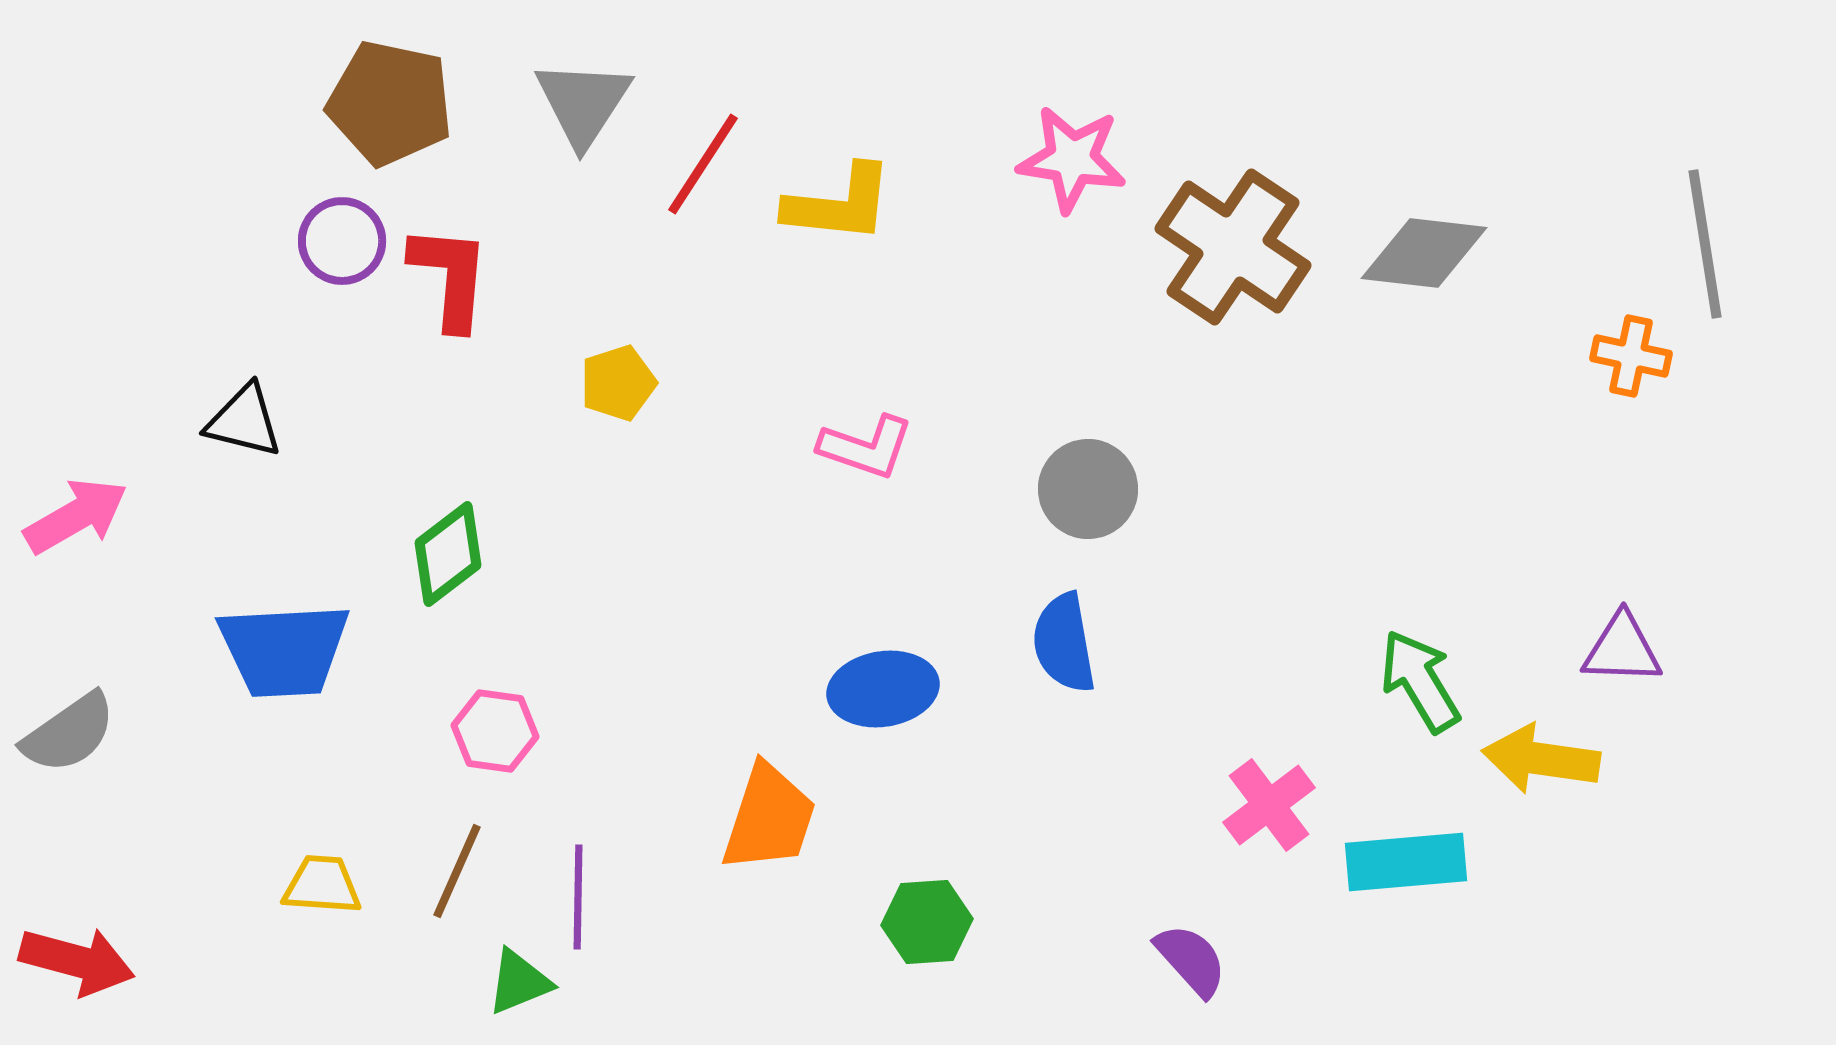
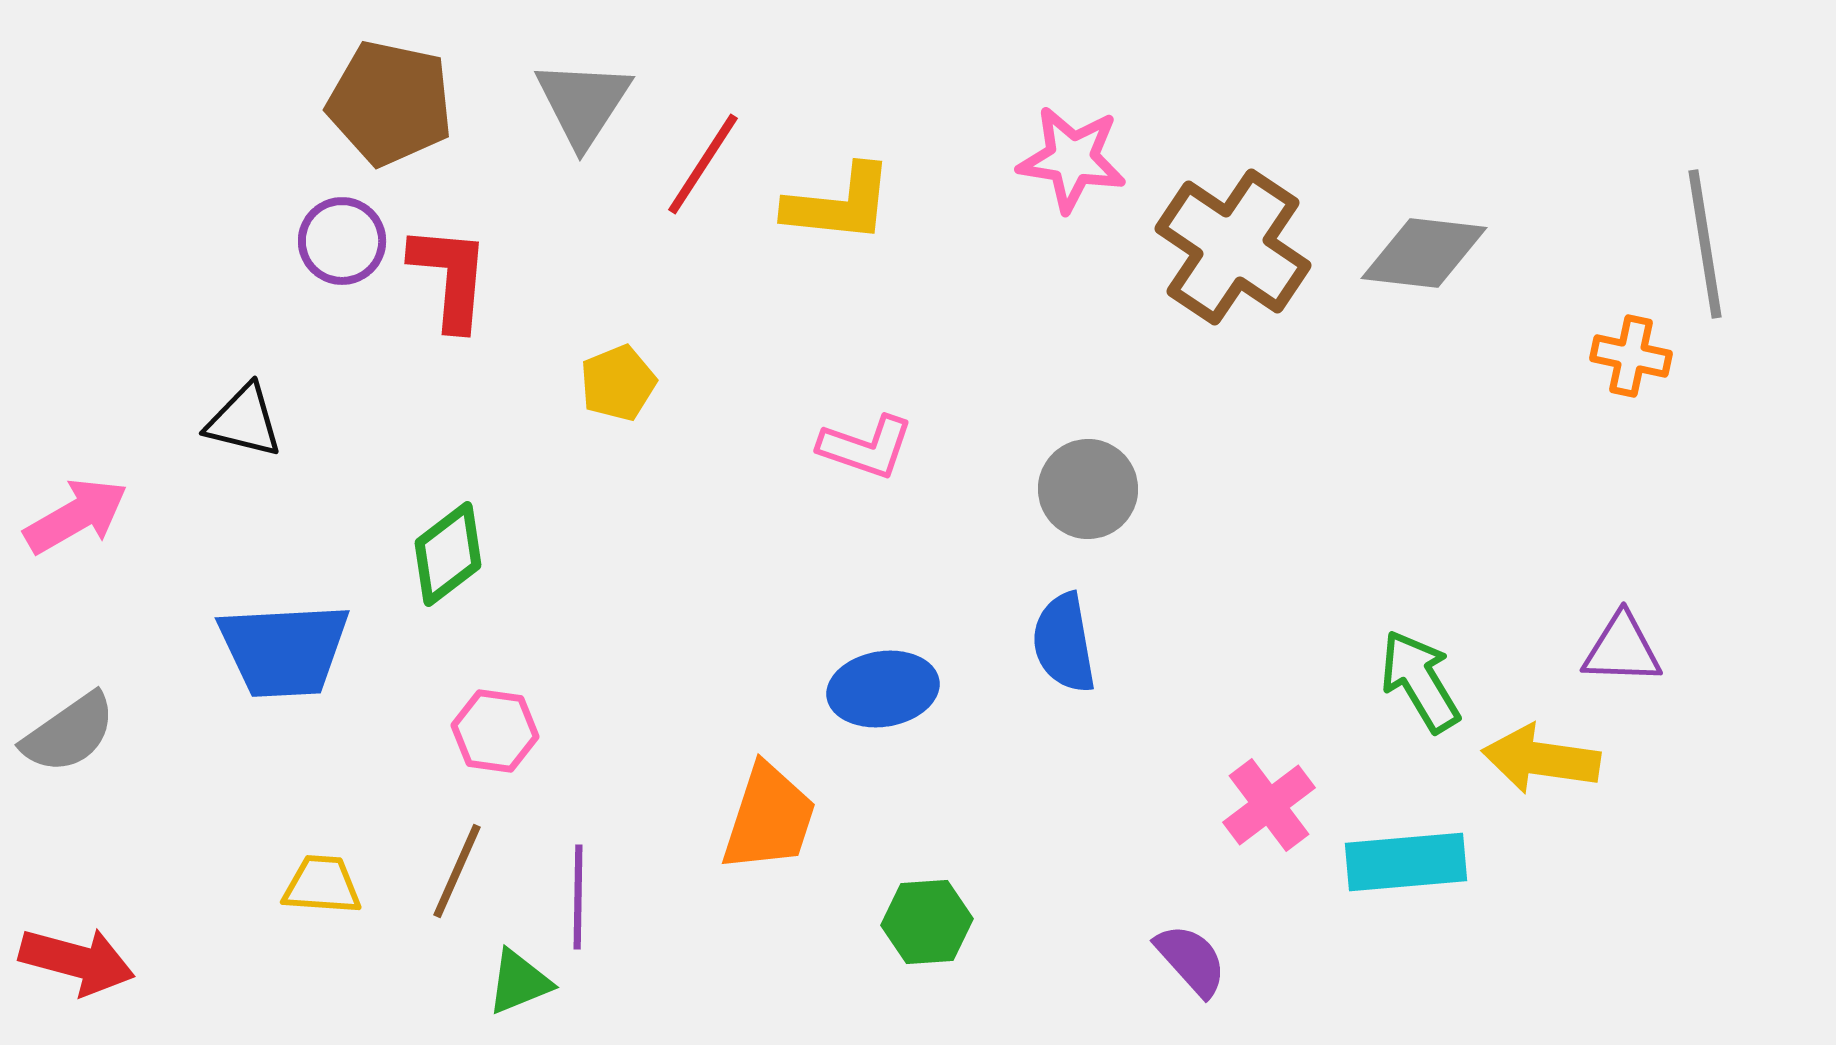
yellow pentagon: rotated 4 degrees counterclockwise
